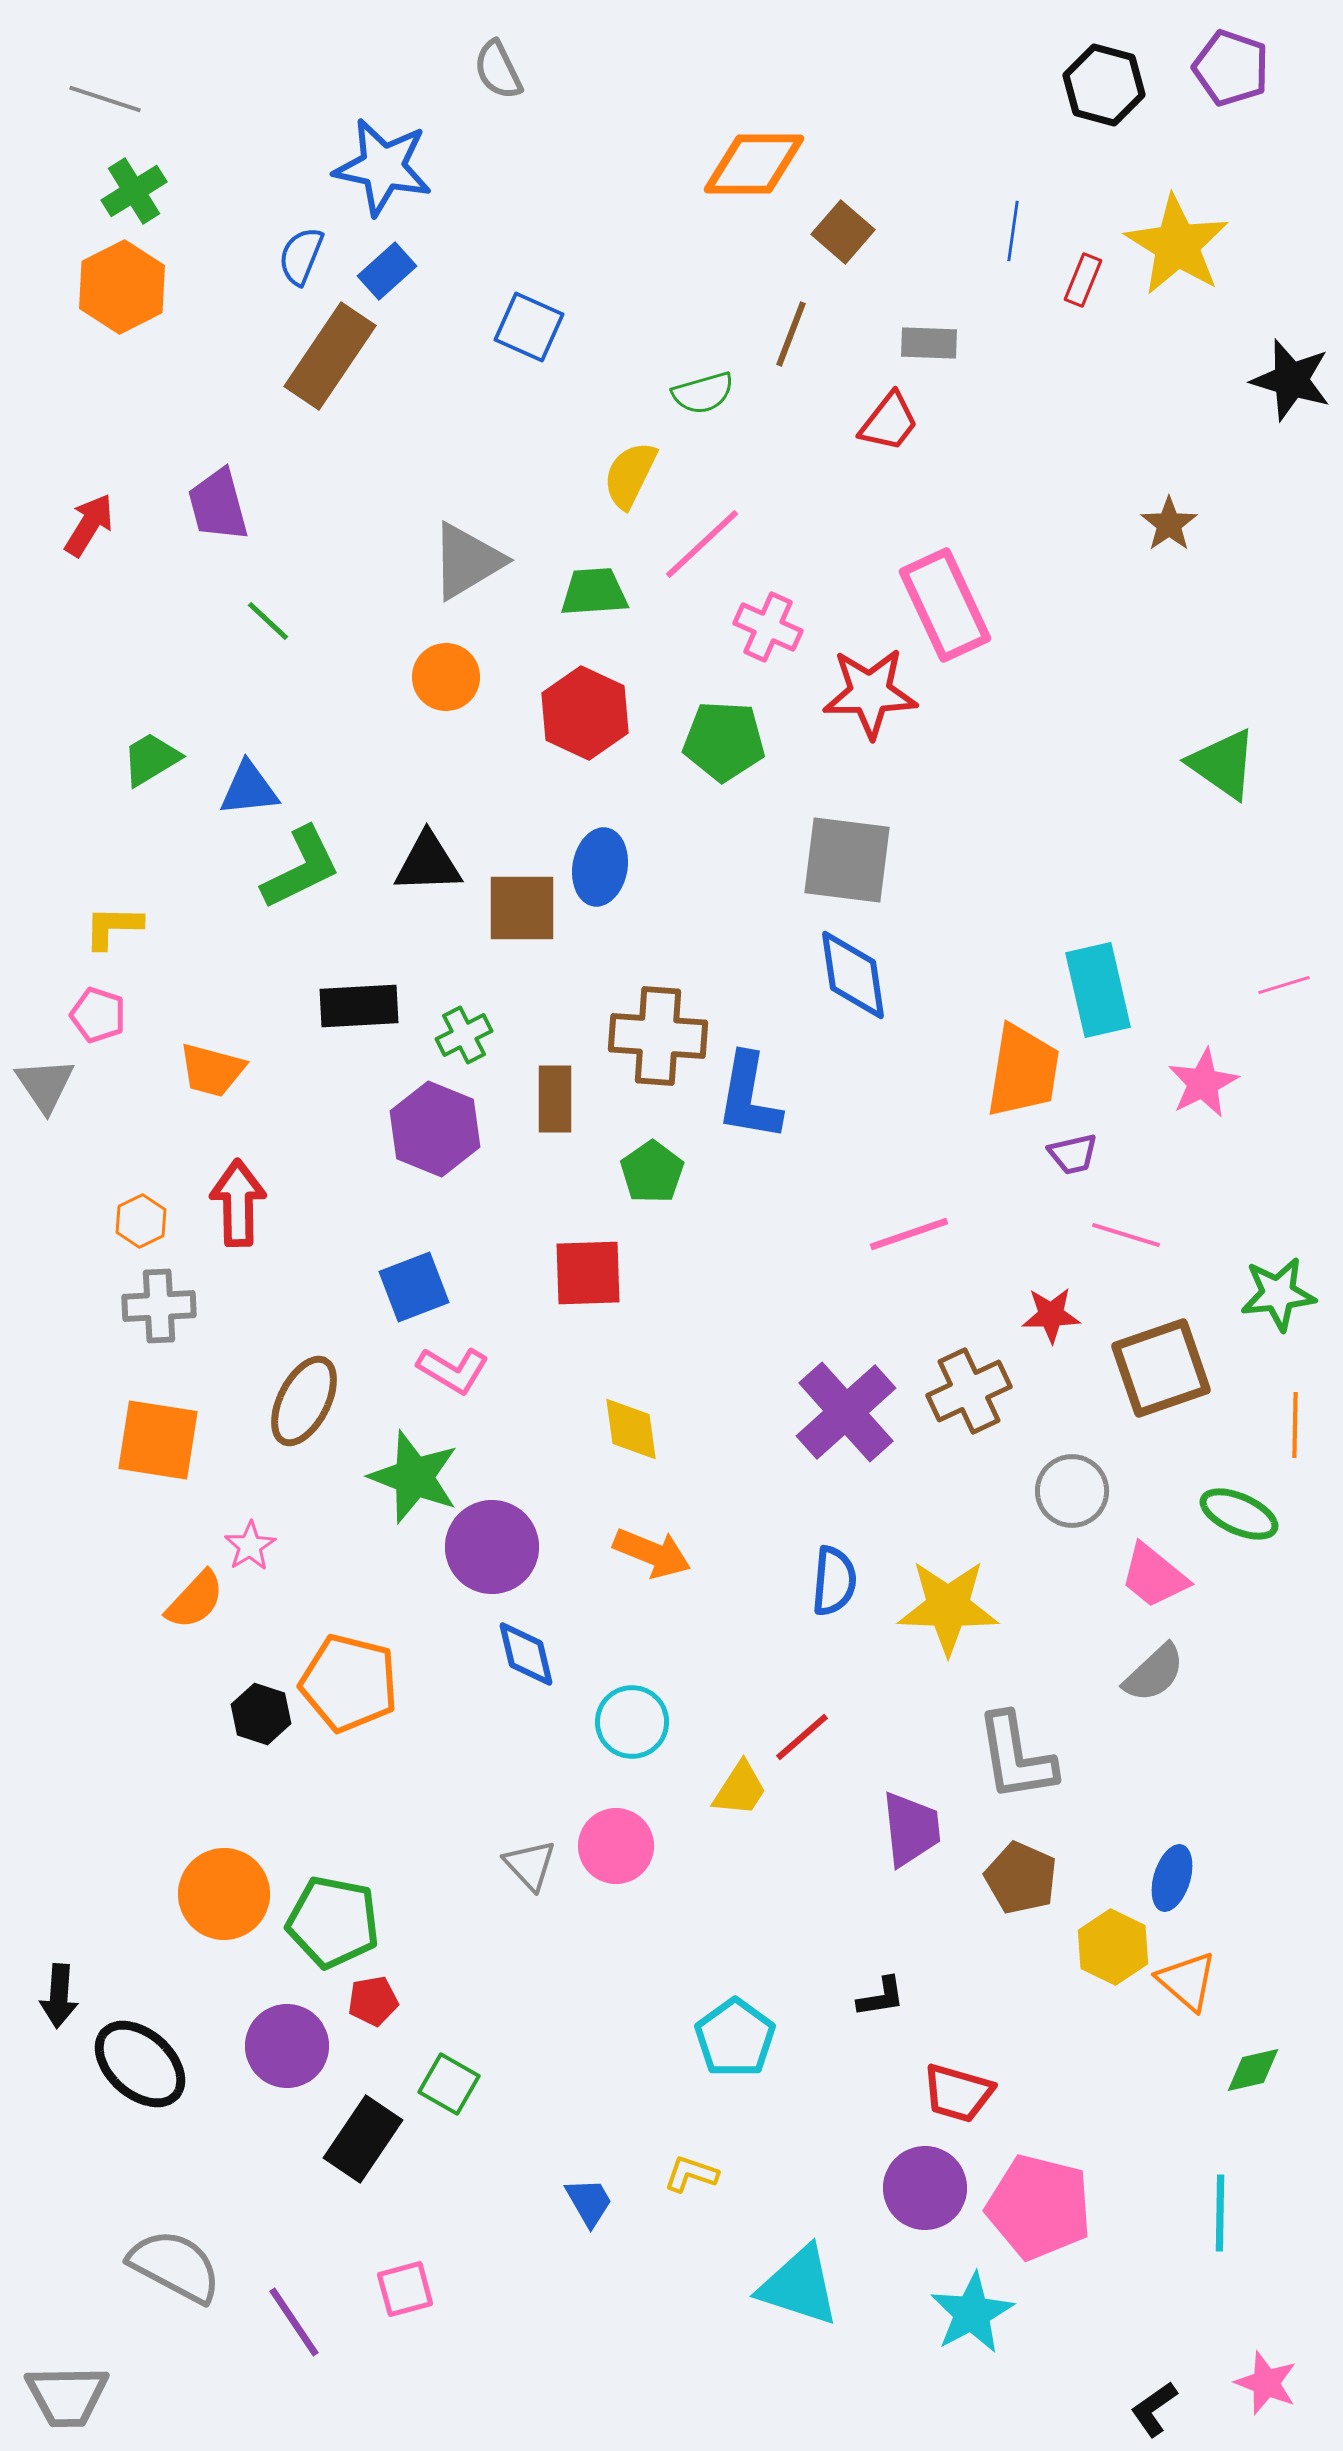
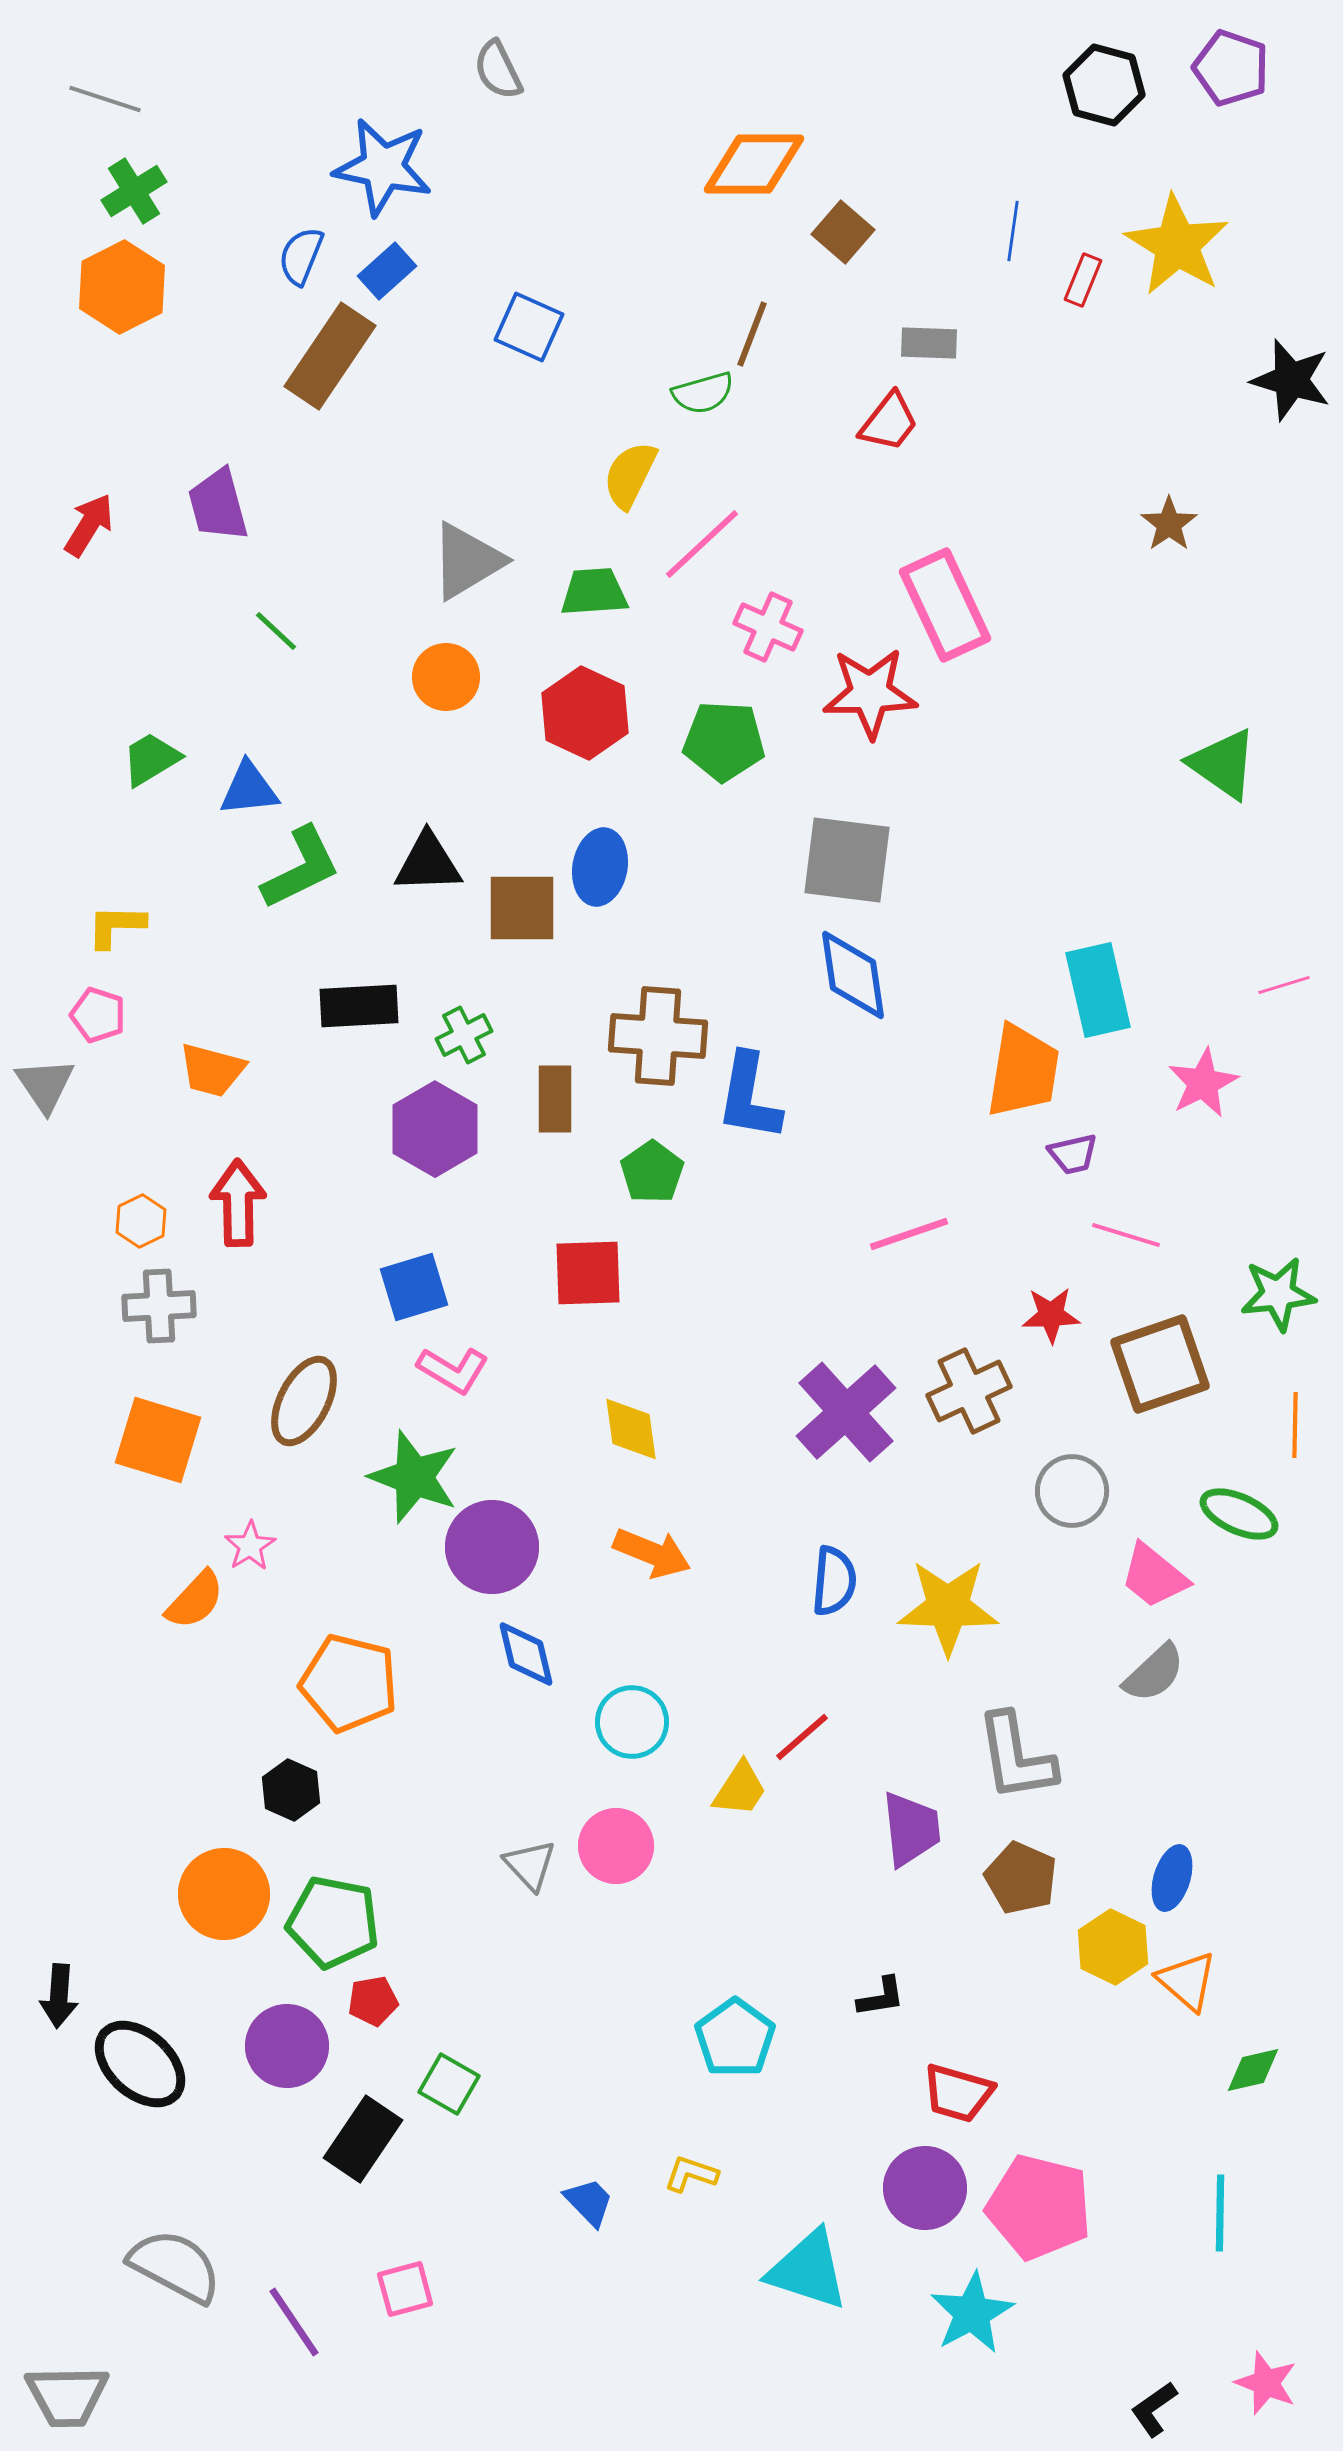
brown line at (791, 334): moved 39 px left
green line at (268, 621): moved 8 px right, 10 px down
yellow L-shape at (113, 927): moved 3 px right, 1 px up
purple hexagon at (435, 1129): rotated 8 degrees clockwise
blue square at (414, 1287): rotated 4 degrees clockwise
brown square at (1161, 1368): moved 1 px left, 4 px up
orange square at (158, 1440): rotated 8 degrees clockwise
black hexagon at (261, 1714): moved 30 px right, 76 px down; rotated 6 degrees clockwise
blue trapezoid at (589, 2202): rotated 14 degrees counterclockwise
cyan triangle at (799, 2286): moved 9 px right, 16 px up
